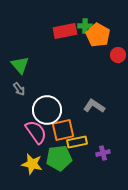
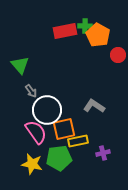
gray arrow: moved 12 px right, 2 px down
orange square: moved 1 px right, 1 px up
yellow rectangle: moved 1 px right, 1 px up
